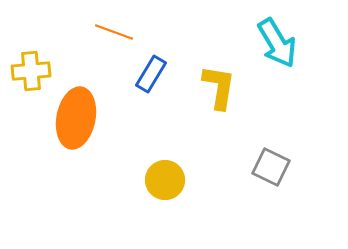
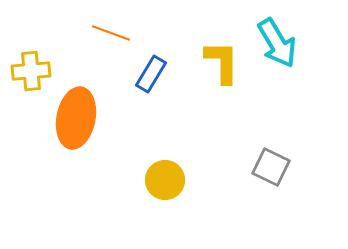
orange line: moved 3 px left, 1 px down
yellow L-shape: moved 3 px right, 25 px up; rotated 9 degrees counterclockwise
